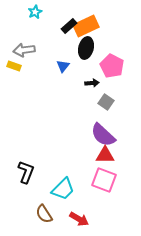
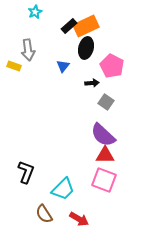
gray arrow: moved 4 px right; rotated 90 degrees counterclockwise
